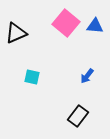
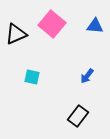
pink square: moved 14 px left, 1 px down
black triangle: moved 1 px down
